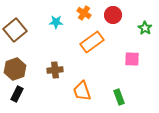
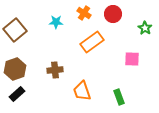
red circle: moved 1 px up
black rectangle: rotated 21 degrees clockwise
